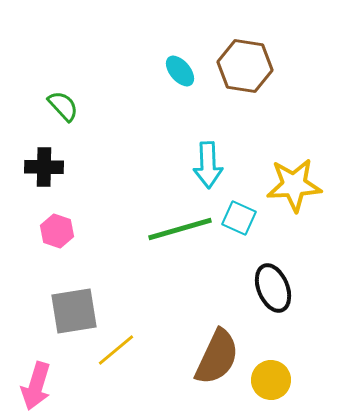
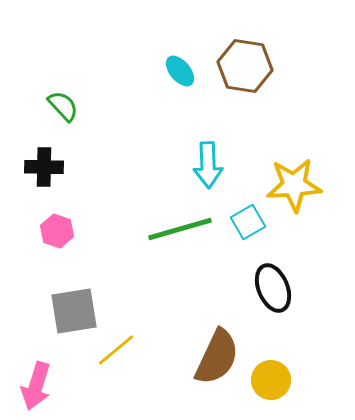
cyan square: moved 9 px right, 4 px down; rotated 36 degrees clockwise
